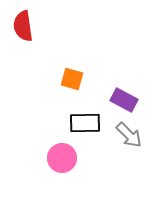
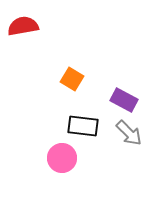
red semicircle: rotated 88 degrees clockwise
orange square: rotated 15 degrees clockwise
black rectangle: moved 2 px left, 3 px down; rotated 8 degrees clockwise
gray arrow: moved 2 px up
